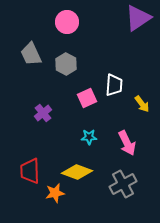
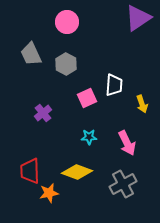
yellow arrow: rotated 18 degrees clockwise
orange star: moved 6 px left
